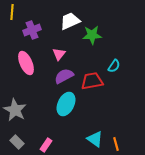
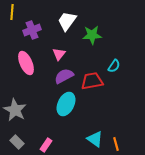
white trapezoid: moved 3 px left; rotated 30 degrees counterclockwise
